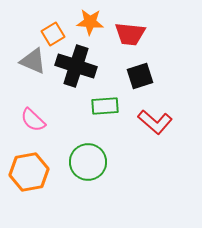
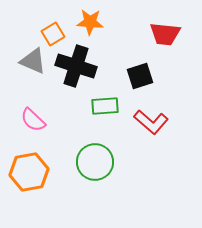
red trapezoid: moved 35 px right
red L-shape: moved 4 px left
green circle: moved 7 px right
